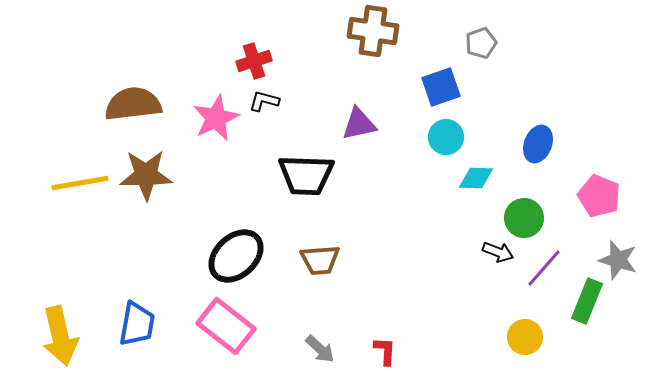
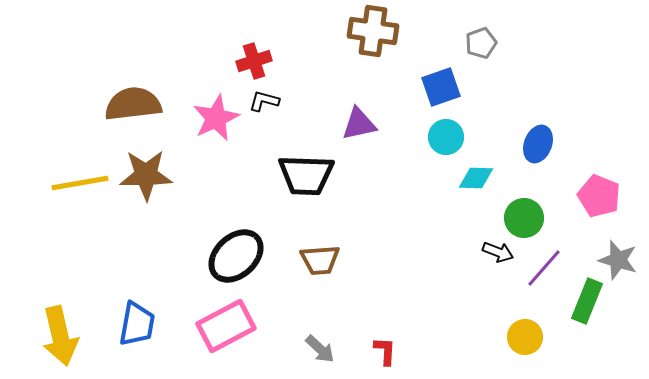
pink rectangle: rotated 66 degrees counterclockwise
